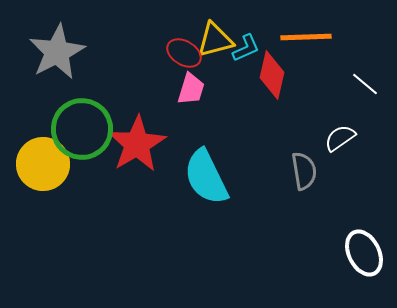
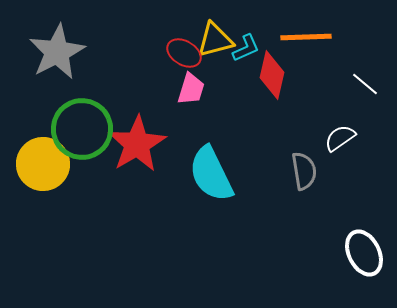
cyan semicircle: moved 5 px right, 3 px up
